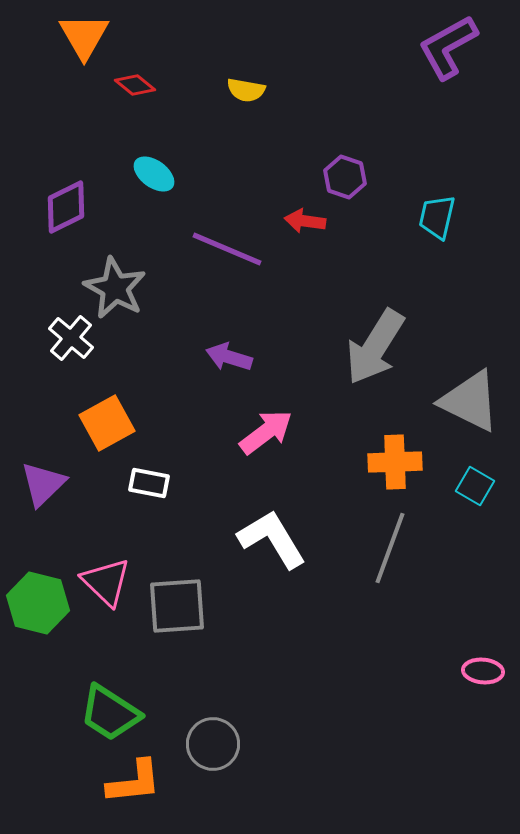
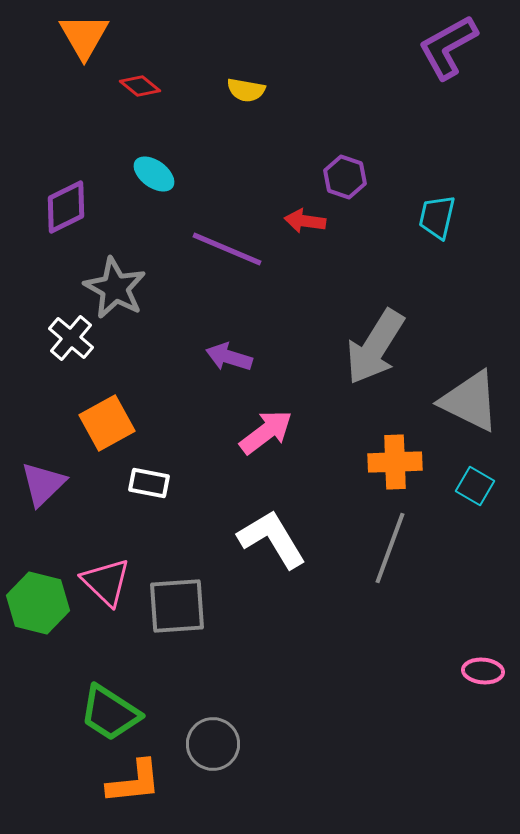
red diamond: moved 5 px right, 1 px down
